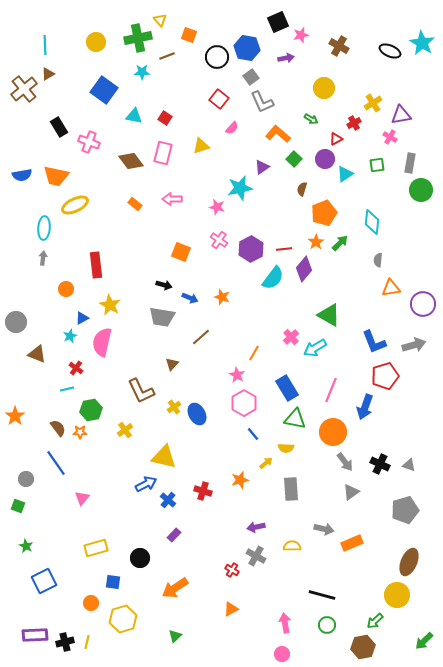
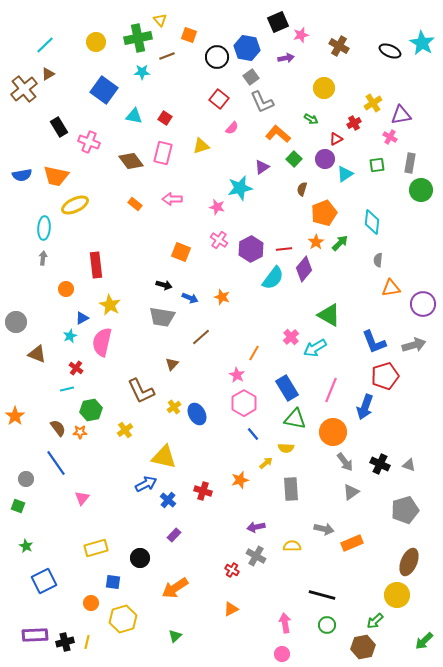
cyan line at (45, 45): rotated 48 degrees clockwise
